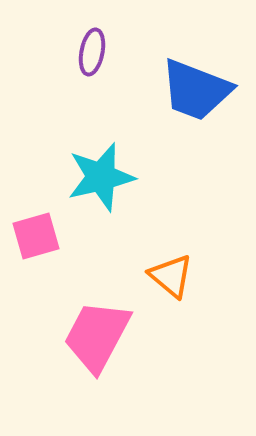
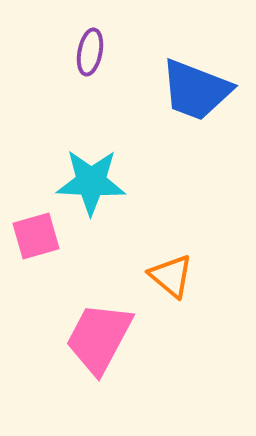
purple ellipse: moved 2 px left
cyan star: moved 10 px left, 5 px down; rotated 16 degrees clockwise
pink trapezoid: moved 2 px right, 2 px down
